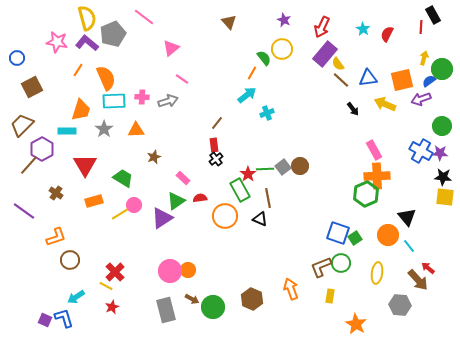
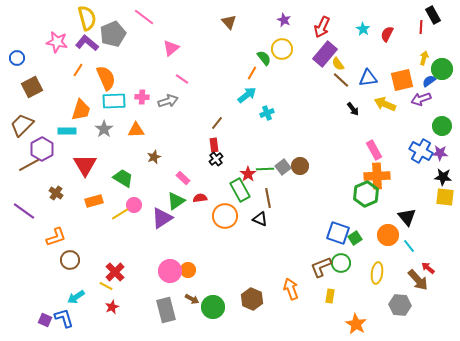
brown line at (29, 165): rotated 20 degrees clockwise
